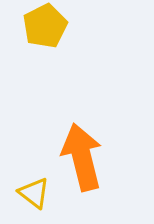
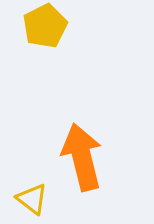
yellow triangle: moved 2 px left, 6 px down
